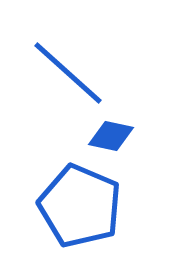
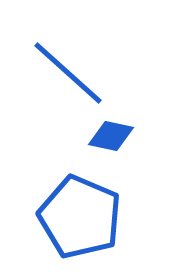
blue pentagon: moved 11 px down
